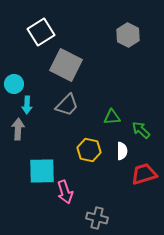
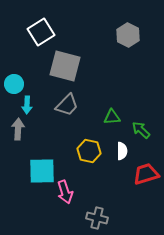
gray square: moved 1 px left, 1 px down; rotated 12 degrees counterclockwise
yellow hexagon: moved 1 px down
red trapezoid: moved 2 px right
